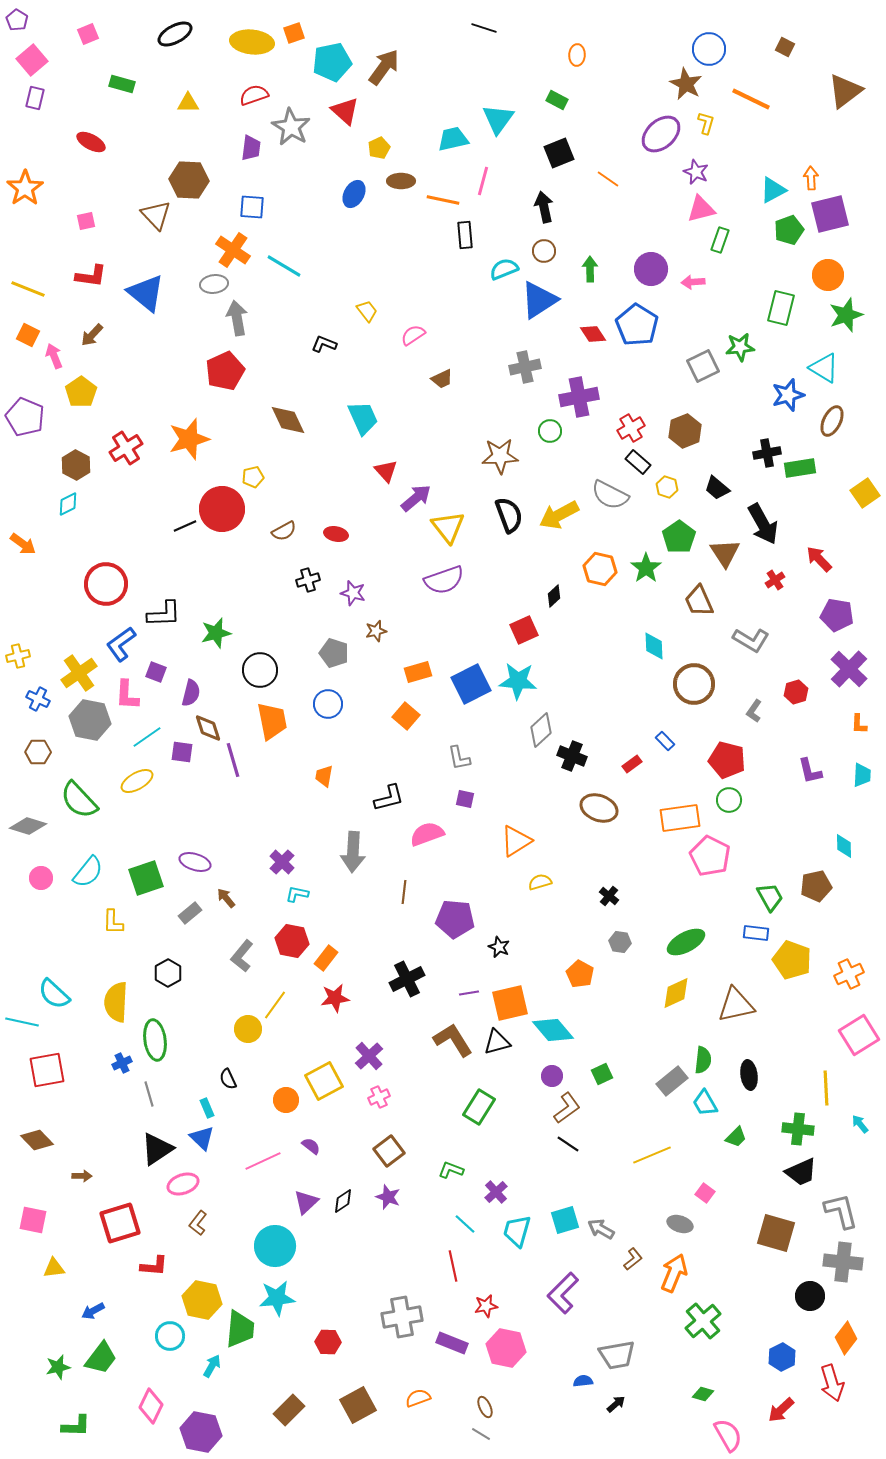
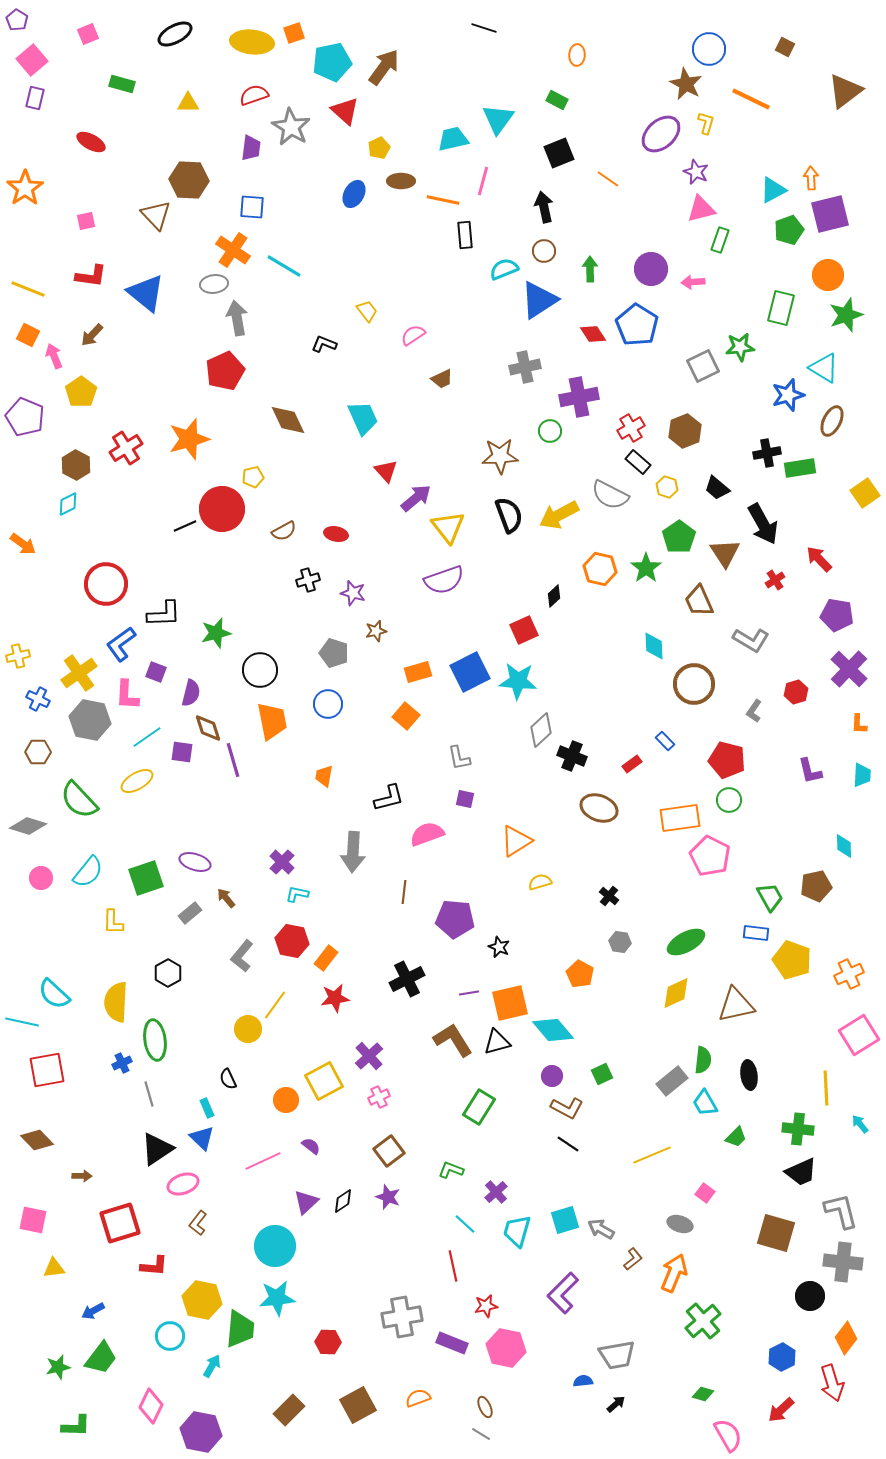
blue square at (471, 684): moved 1 px left, 12 px up
brown L-shape at (567, 1108): rotated 64 degrees clockwise
